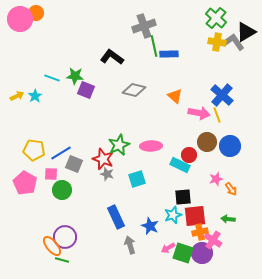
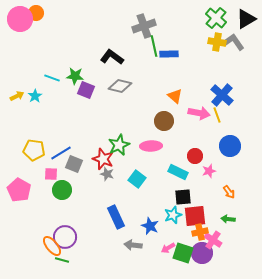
black triangle at (246, 32): moved 13 px up
gray diamond at (134, 90): moved 14 px left, 4 px up
brown circle at (207, 142): moved 43 px left, 21 px up
red circle at (189, 155): moved 6 px right, 1 px down
cyan rectangle at (180, 165): moved 2 px left, 7 px down
cyan square at (137, 179): rotated 36 degrees counterclockwise
pink star at (216, 179): moved 7 px left, 8 px up
pink pentagon at (25, 183): moved 6 px left, 7 px down
orange arrow at (231, 189): moved 2 px left, 3 px down
gray arrow at (130, 245): moved 3 px right; rotated 66 degrees counterclockwise
